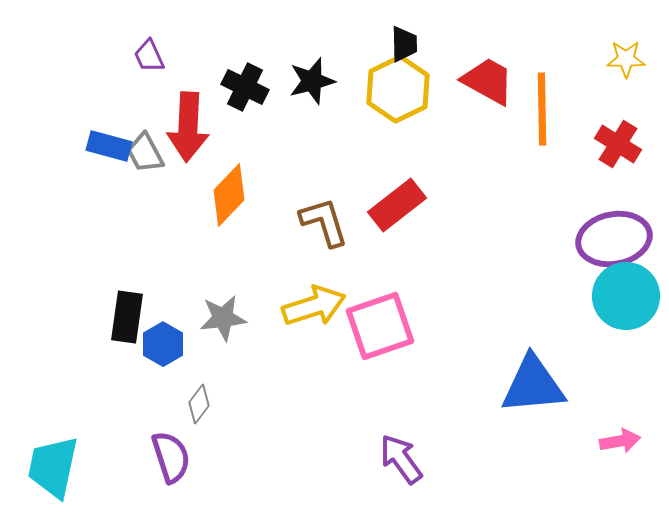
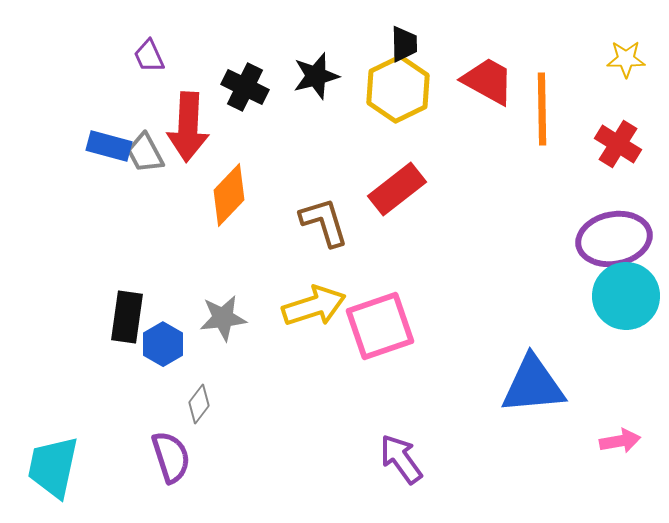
black star: moved 4 px right, 5 px up
red rectangle: moved 16 px up
